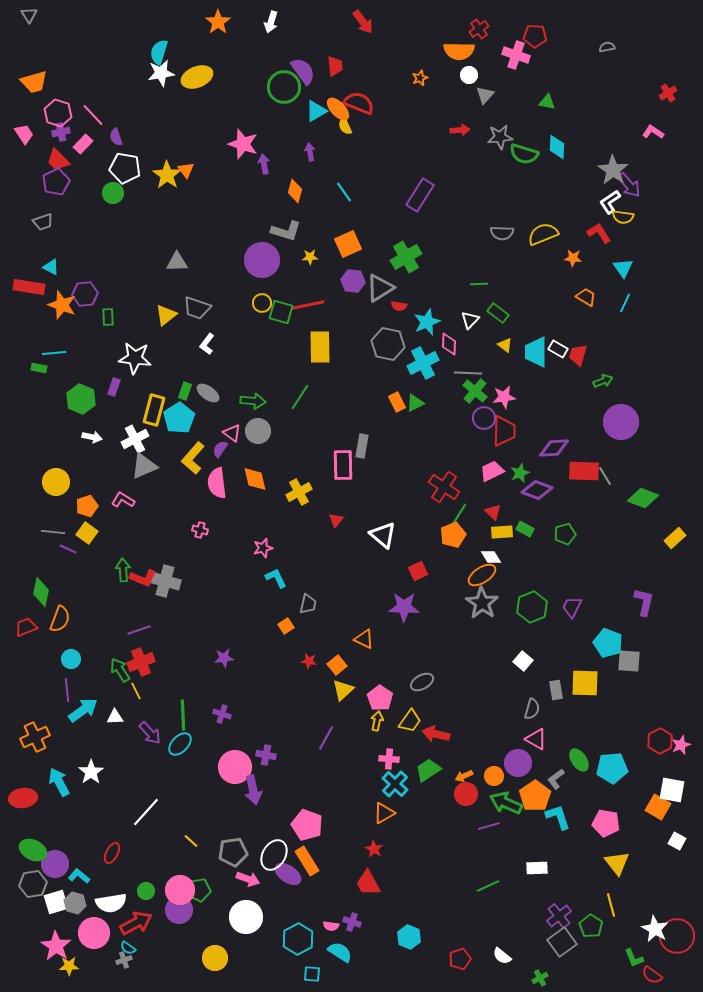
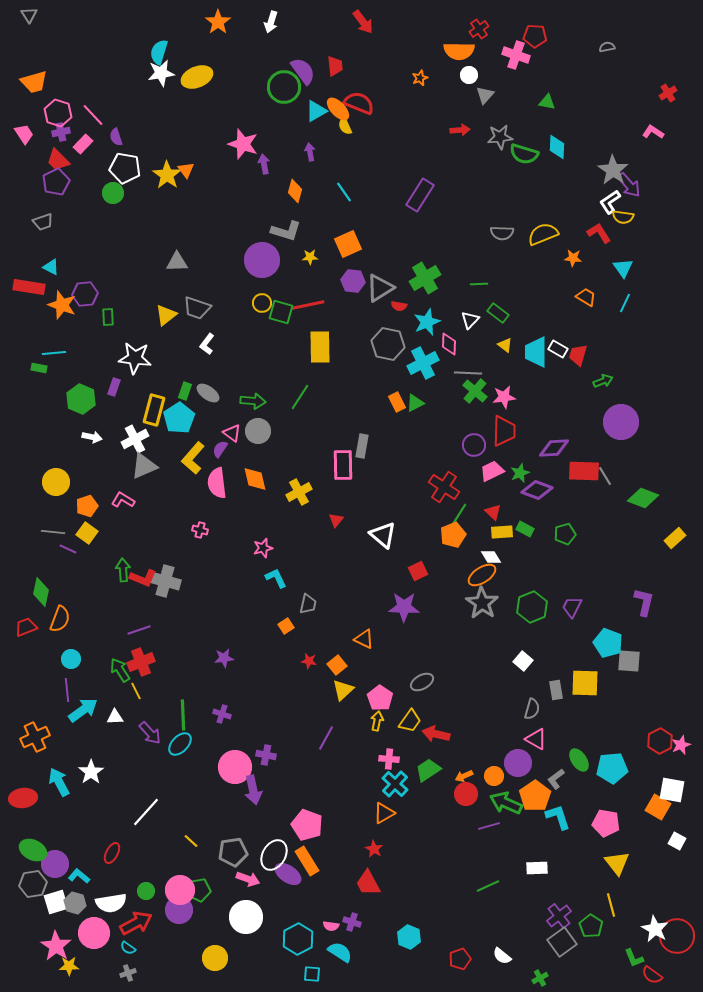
green cross at (406, 257): moved 19 px right, 21 px down
purple circle at (484, 418): moved 10 px left, 27 px down
gray cross at (124, 960): moved 4 px right, 13 px down
